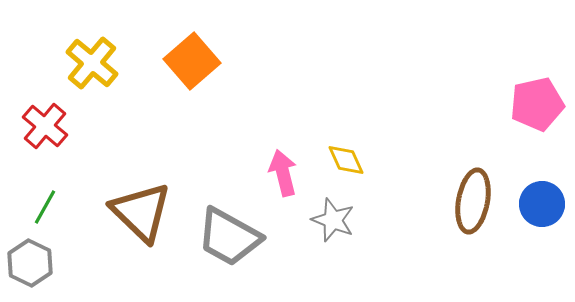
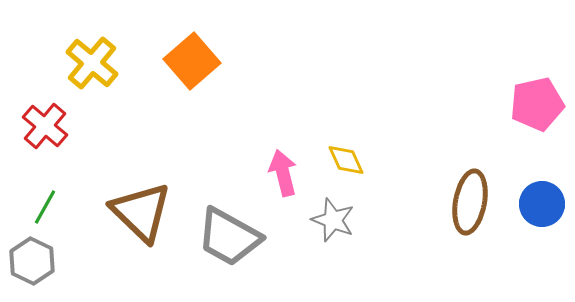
brown ellipse: moved 3 px left, 1 px down
gray hexagon: moved 2 px right, 2 px up
